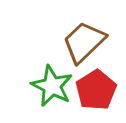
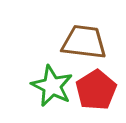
brown trapezoid: rotated 51 degrees clockwise
